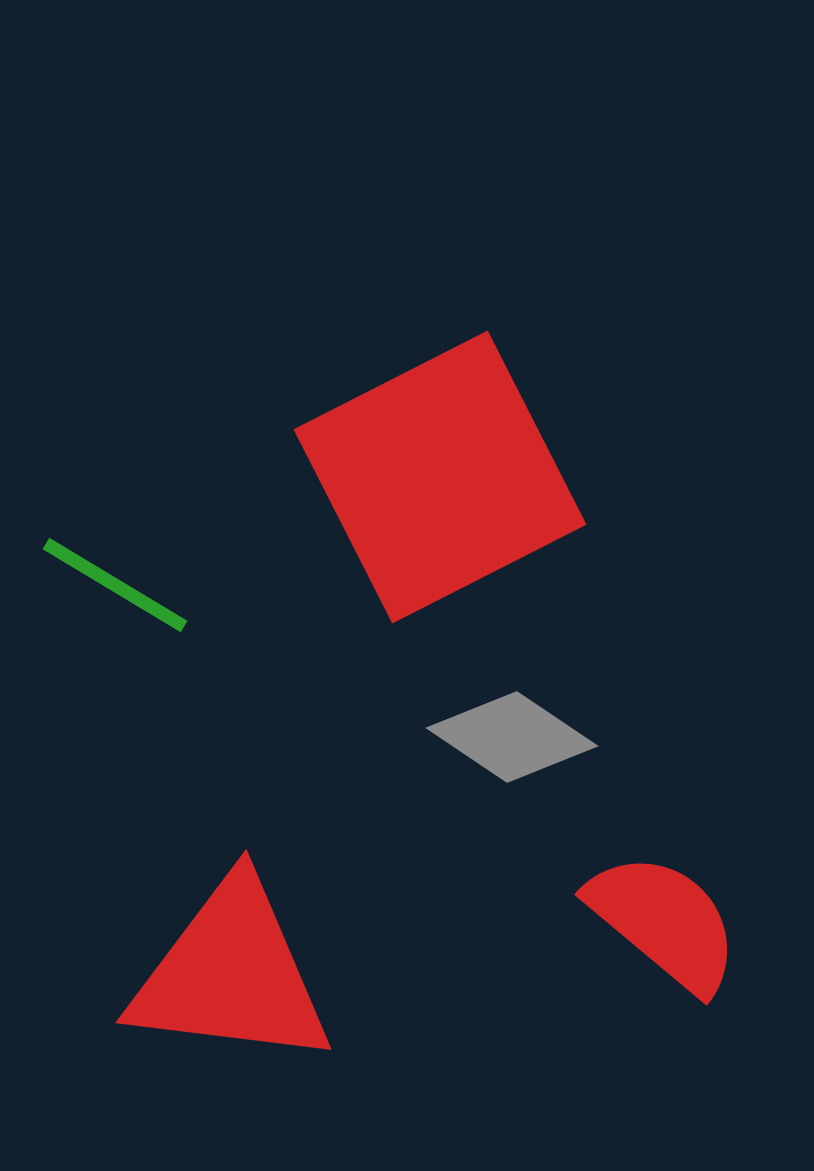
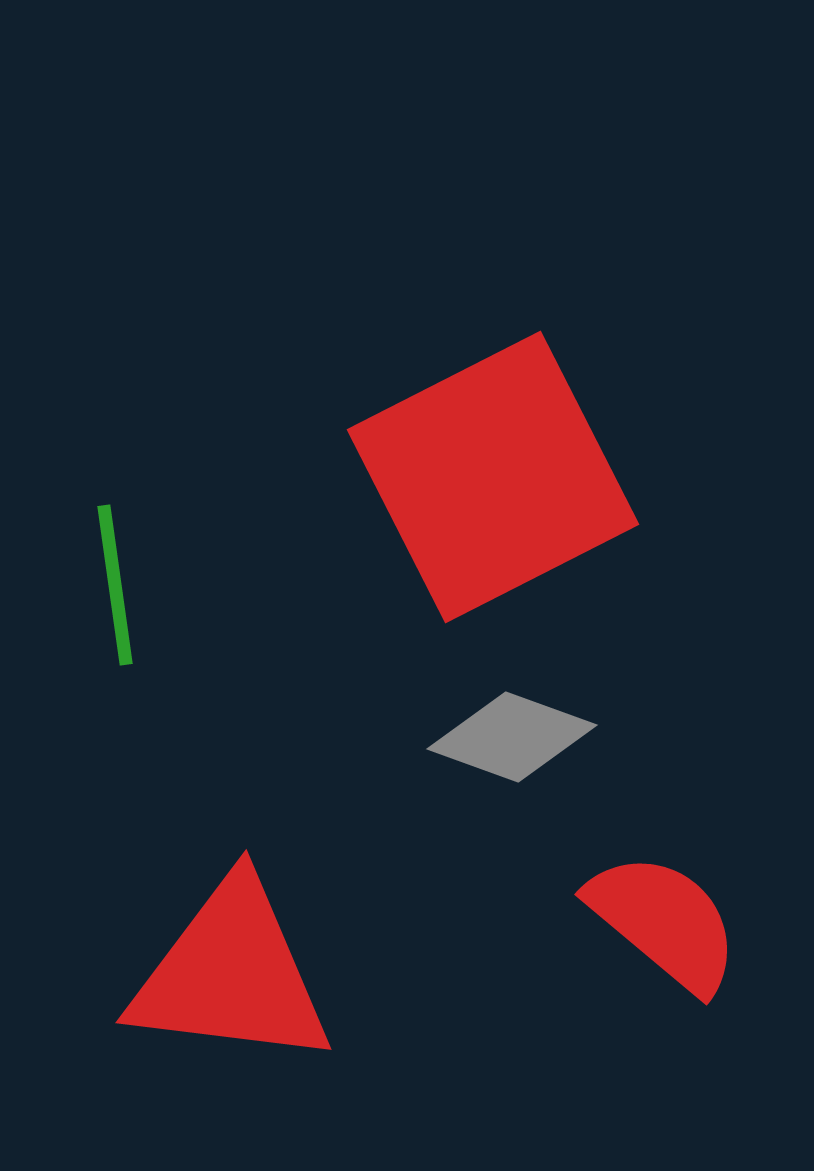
red square: moved 53 px right
green line: rotated 51 degrees clockwise
gray diamond: rotated 14 degrees counterclockwise
